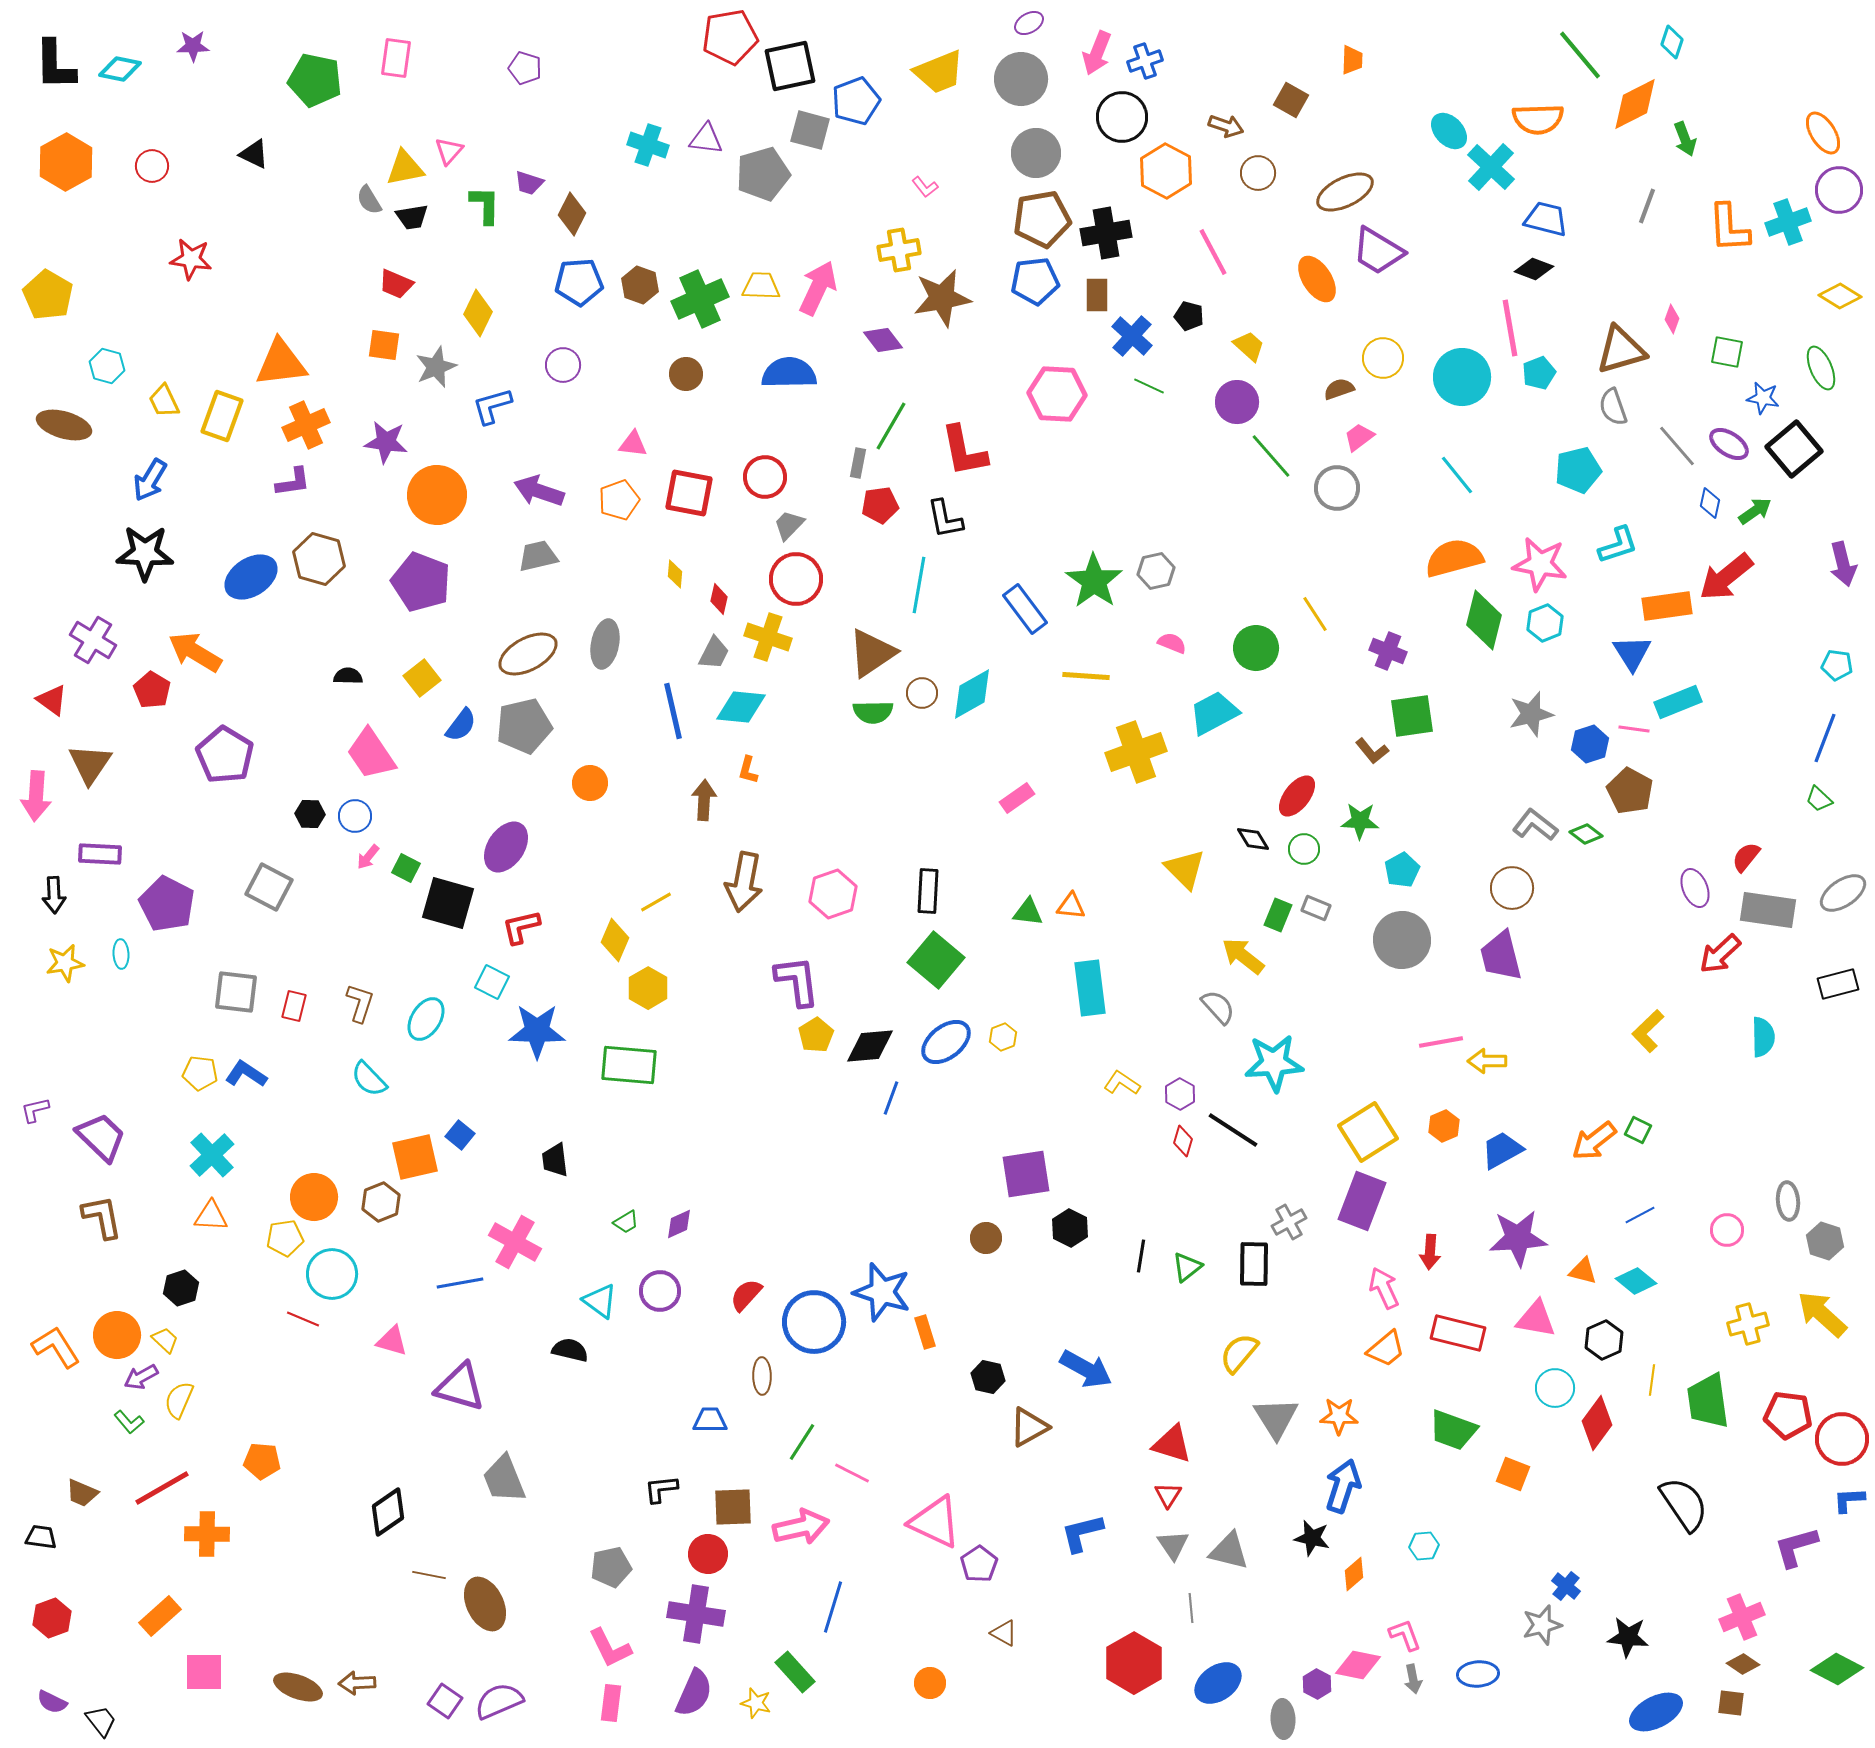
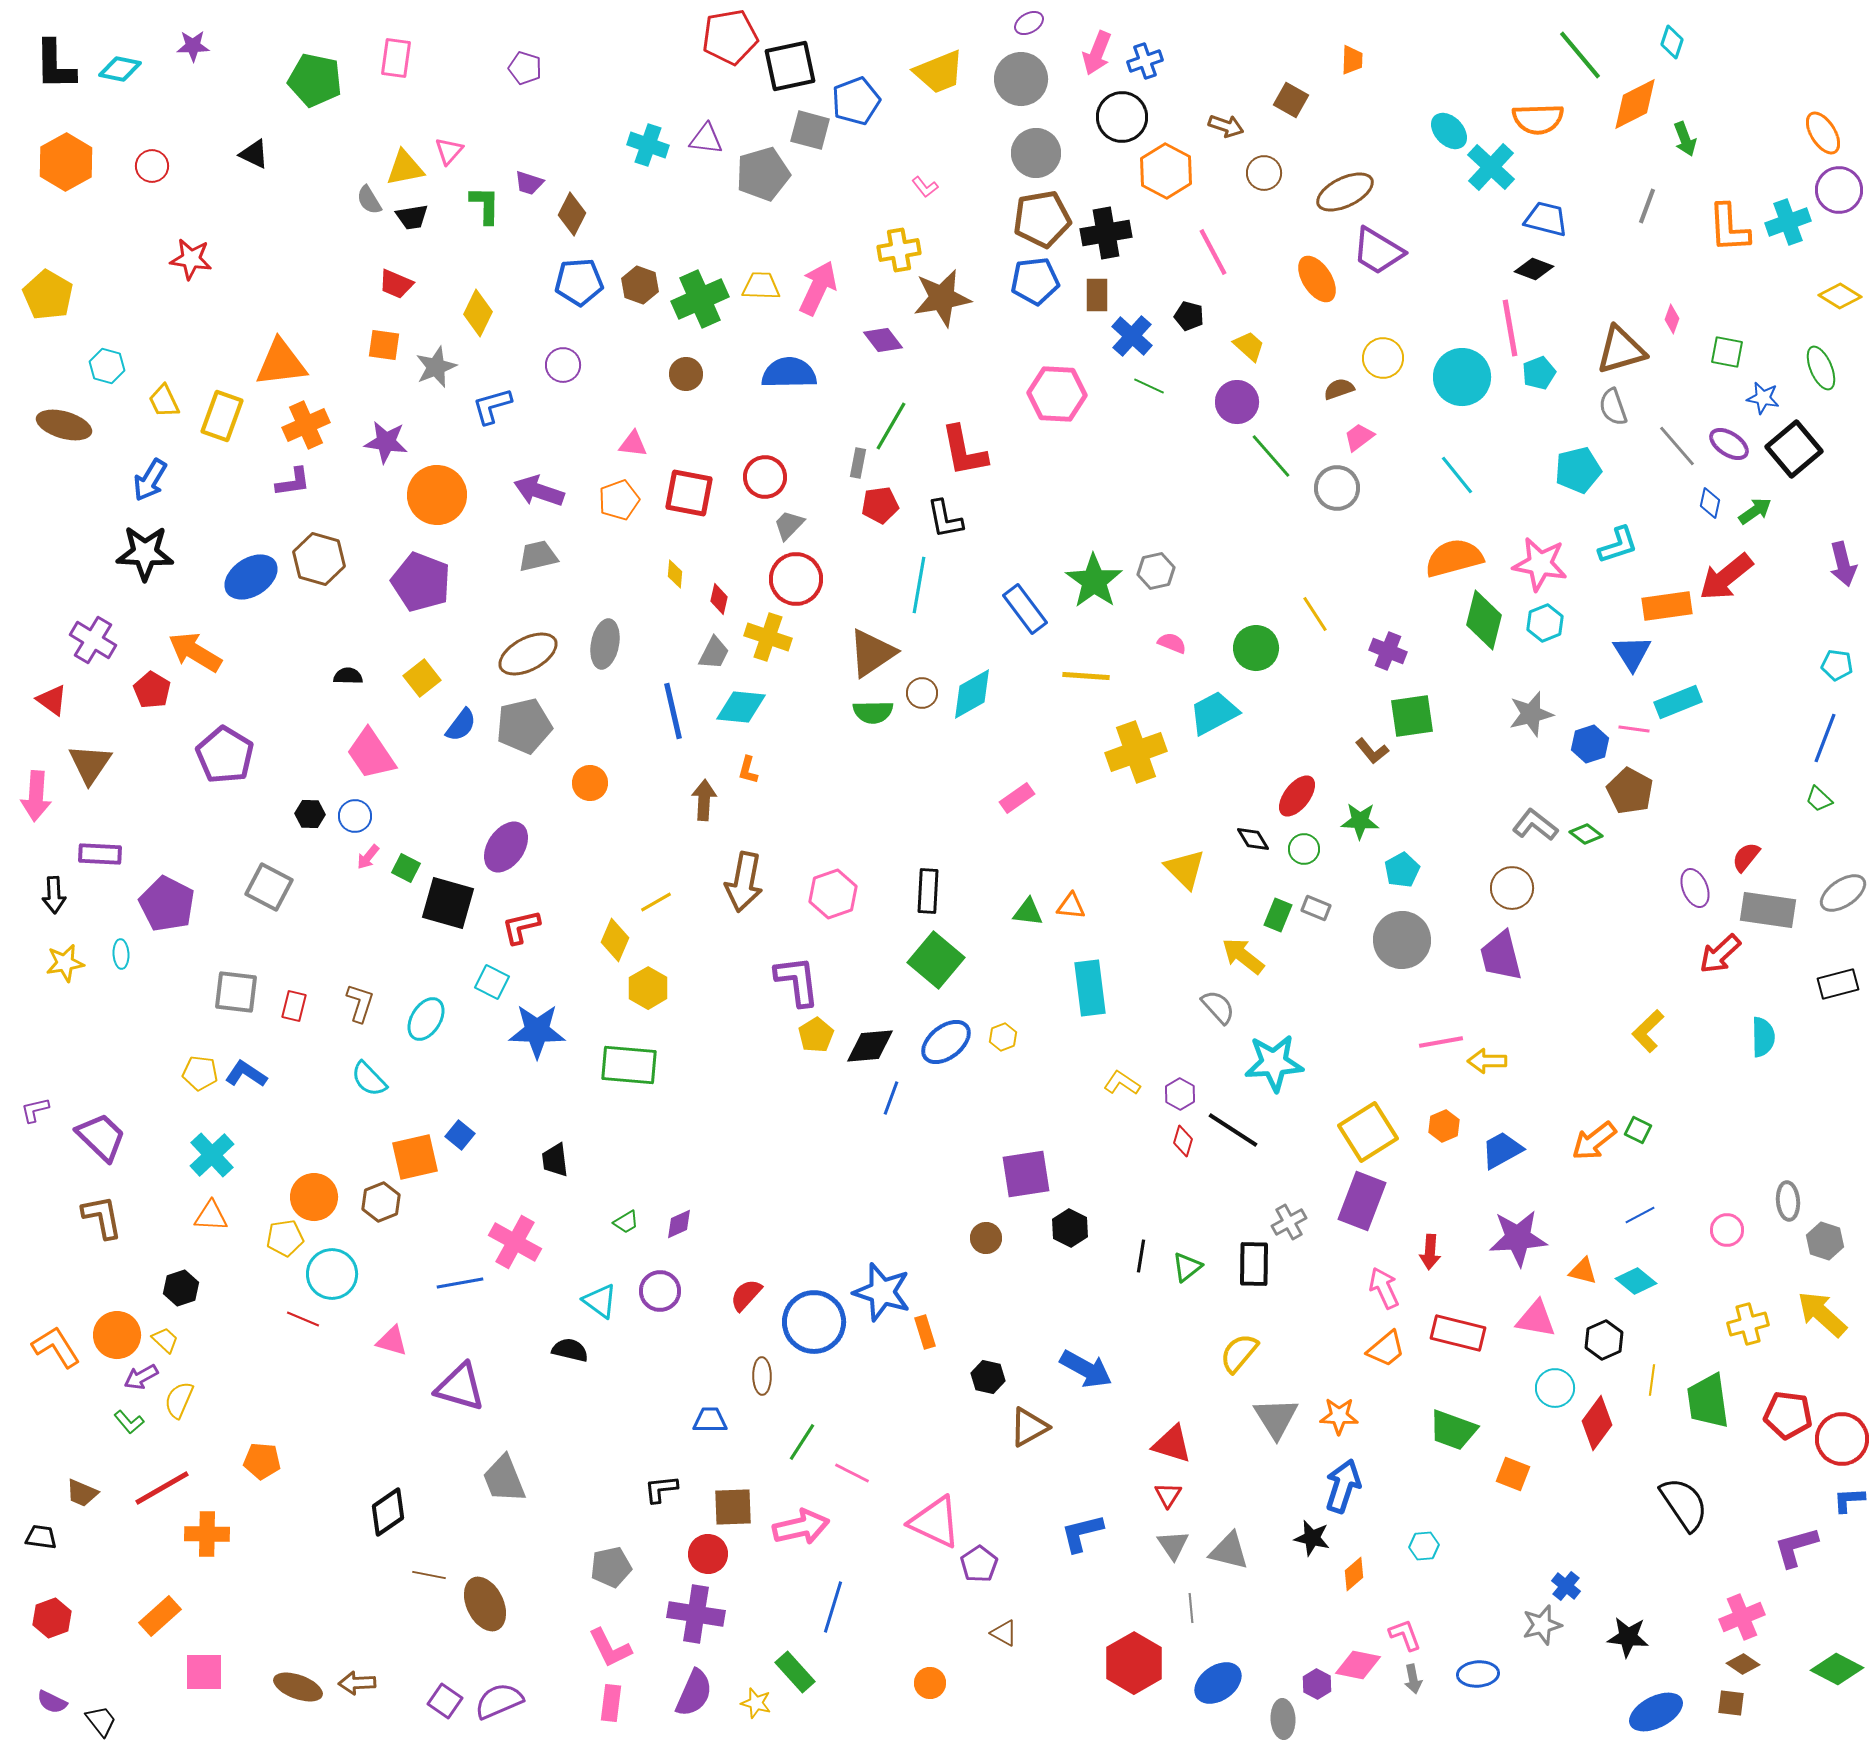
brown circle at (1258, 173): moved 6 px right
